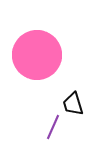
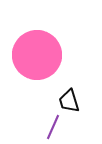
black trapezoid: moved 4 px left, 3 px up
